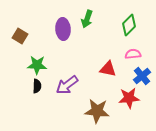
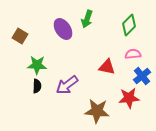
purple ellipse: rotated 30 degrees counterclockwise
red triangle: moved 1 px left, 2 px up
